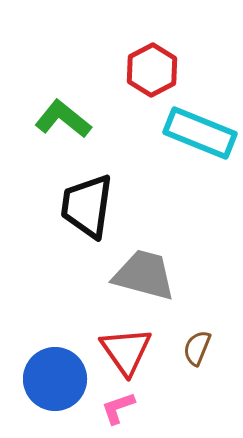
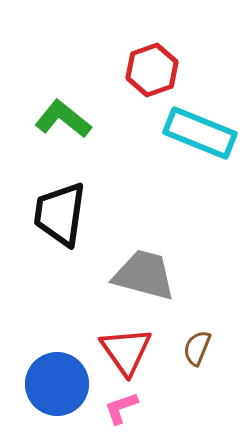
red hexagon: rotated 9 degrees clockwise
black trapezoid: moved 27 px left, 8 px down
blue circle: moved 2 px right, 5 px down
pink L-shape: moved 3 px right
